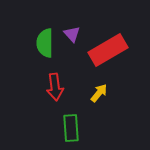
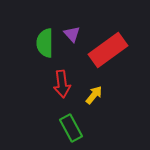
red rectangle: rotated 6 degrees counterclockwise
red arrow: moved 7 px right, 3 px up
yellow arrow: moved 5 px left, 2 px down
green rectangle: rotated 24 degrees counterclockwise
